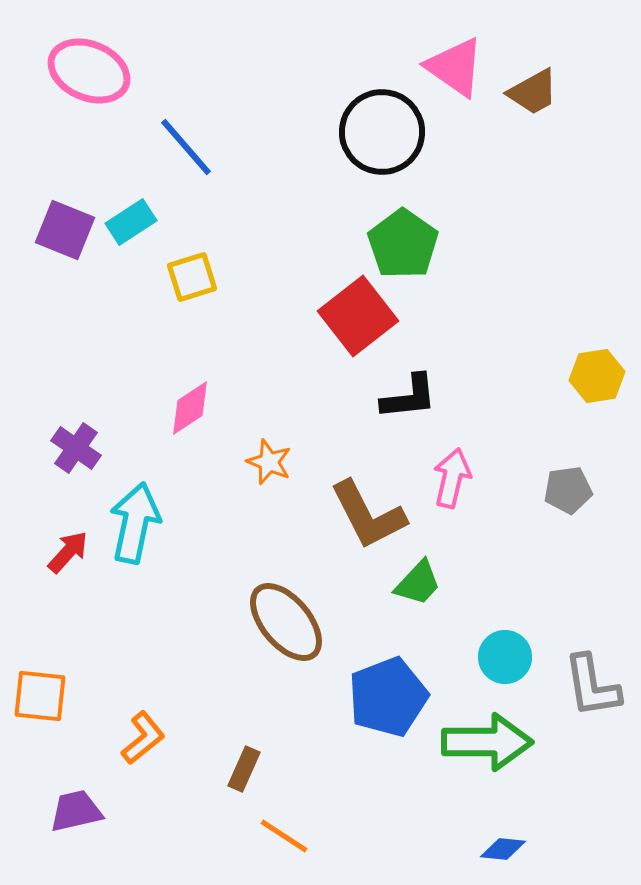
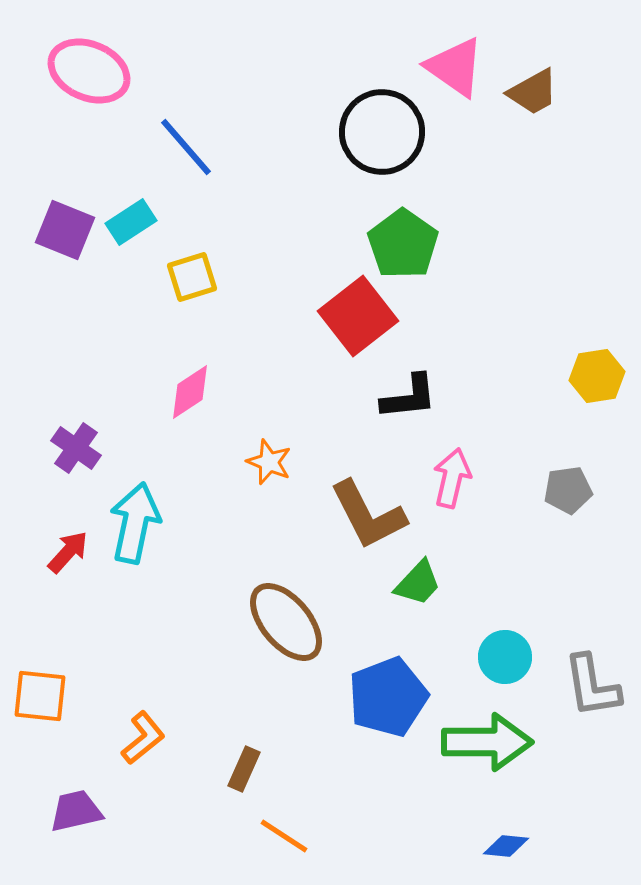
pink diamond: moved 16 px up
blue diamond: moved 3 px right, 3 px up
